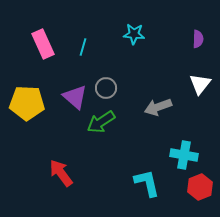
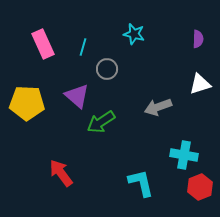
cyan star: rotated 10 degrees clockwise
white triangle: rotated 35 degrees clockwise
gray circle: moved 1 px right, 19 px up
purple triangle: moved 2 px right, 1 px up
cyan L-shape: moved 6 px left
